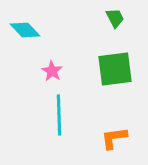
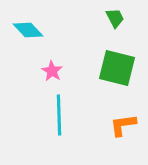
cyan diamond: moved 3 px right
green square: moved 2 px right, 1 px up; rotated 21 degrees clockwise
orange L-shape: moved 9 px right, 13 px up
